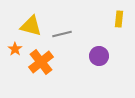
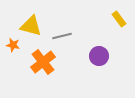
yellow rectangle: rotated 42 degrees counterclockwise
gray line: moved 2 px down
orange star: moved 2 px left, 4 px up; rotated 24 degrees counterclockwise
orange cross: moved 2 px right
